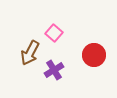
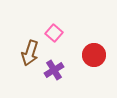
brown arrow: rotated 10 degrees counterclockwise
